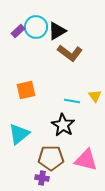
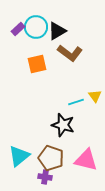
purple rectangle: moved 2 px up
orange square: moved 11 px right, 26 px up
cyan line: moved 4 px right, 1 px down; rotated 28 degrees counterclockwise
black star: rotated 15 degrees counterclockwise
cyan triangle: moved 22 px down
brown pentagon: rotated 20 degrees clockwise
purple cross: moved 3 px right, 1 px up
